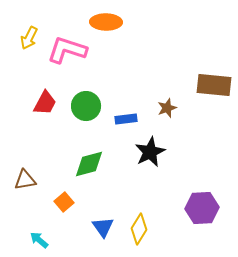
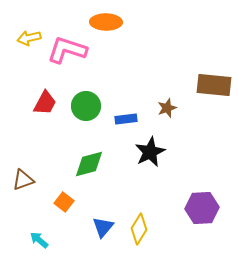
yellow arrow: rotated 50 degrees clockwise
brown triangle: moved 2 px left; rotated 10 degrees counterclockwise
orange square: rotated 12 degrees counterclockwise
blue triangle: rotated 15 degrees clockwise
